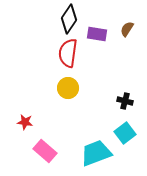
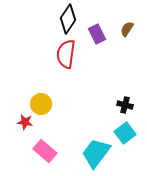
black diamond: moved 1 px left
purple rectangle: rotated 54 degrees clockwise
red semicircle: moved 2 px left, 1 px down
yellow circle: moved 27 px left, 16 px down
black cross: moved 4 px down
cyan trapezoid: rotated 32 degrees counterclockwise
